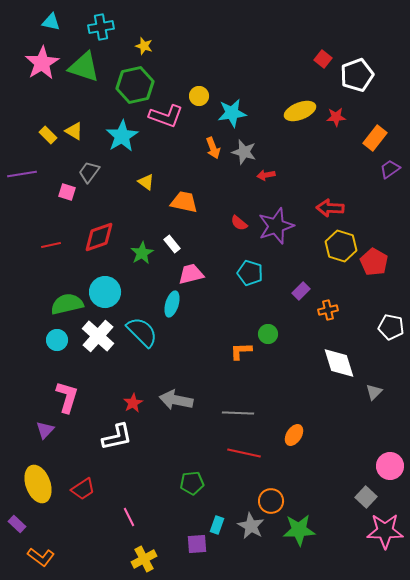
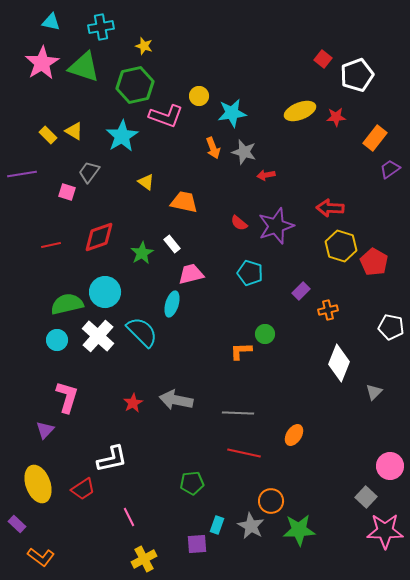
green circle at (268, 334): moved 3 px left
white diamond at (339, 363): rotated 39 degrees clockwise
white L-shape at (117, 437): moved 5 px left, 22 px down
